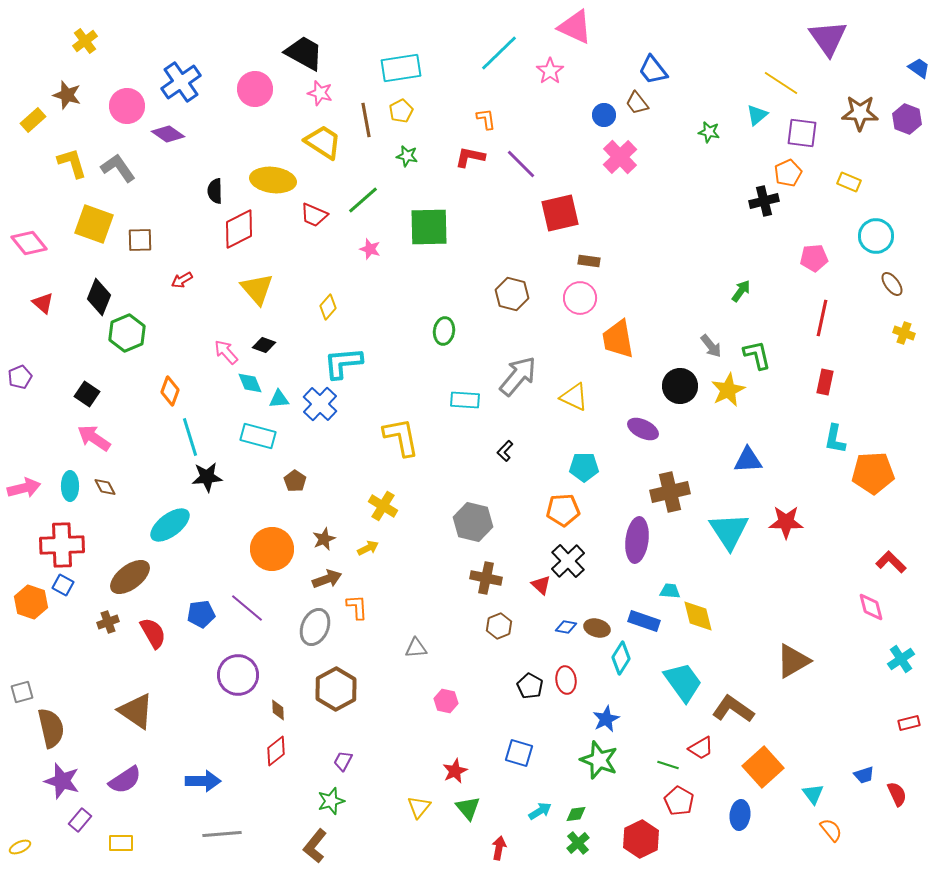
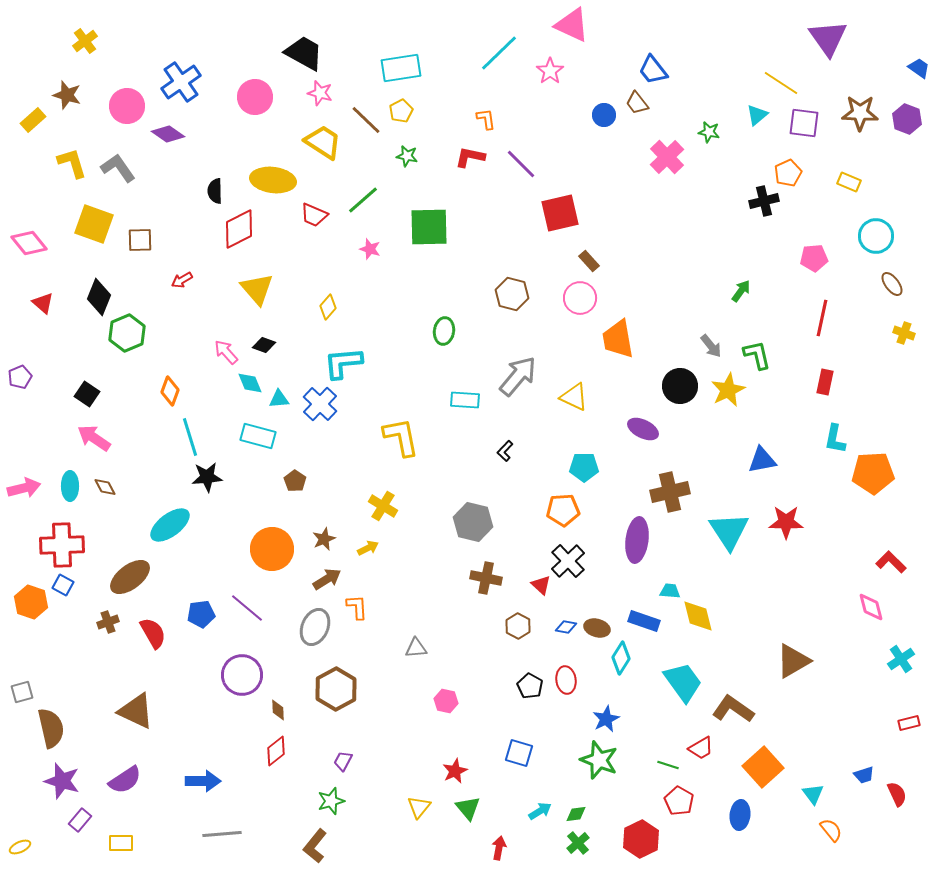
pink triangle at (575, 27): moved 3 px left, 2 px up
pink circle at (255, 89): moved 8 px down
brown line at (366, 120): rotated 36 degrees counterclockwise
purple square at (802, 133): moved 2 px right, 10 px up
pink cross at (620, 157): moved 47 px right
brown rectangle at (589, 261): rotated 40 degrees clockwise
blue triangle at (748, 460): moved 14 px right; rotated 8 degrees counterclockwise
brown arrow at (327, 579): rotated 12 degrees counterclockwise
brown hexagon at (499, 626): moved 19 px right; rotated 10 degrees counterclockwise
purple circle at (238, 675): moved 4 px right
brown triangle at (136, 711): rotated 9 degrees counterclockwise
